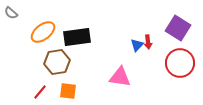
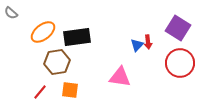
orange square: moved 2 px right, 1 px up
